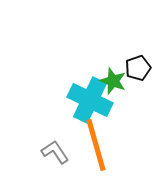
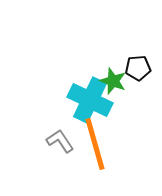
black pentagon: rotated 15 degrees clockwise
orange line: moved 1 px left, 1 px up
gray L-shape: moved 5 px right, 11 px up
